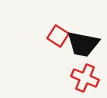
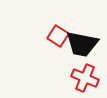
black trapezoid: moved 1 px left
